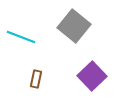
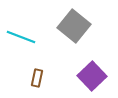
brown rectangle: moved 1 px right, 1 px up
